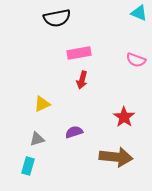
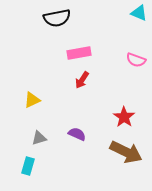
red arrow: rotated 18 degrees clockwise
yellow triangle: moved 10 px left, 4 px up
purple semicircle: moved 3 px right, 2 px down; rotated 42 degrees clockwise
gray triangle: moved 2 px right, 1 px up
brown arrow: moved 10 px right, 5 px up; rotated 20 degrees clockwise
